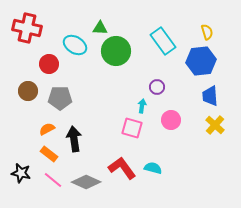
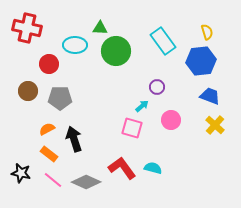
cyan ellipse: rotated 30 degrees counterclockwise
blue trapezoid: rotated 115 degrees clockwise
cyan arrow: rotated 40 degrees clockwise
black arrow: rotated 10 degrees counterclockwise
